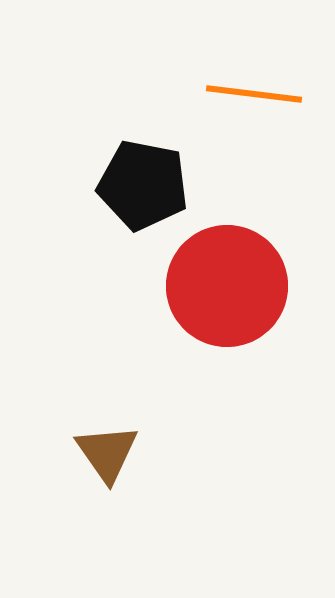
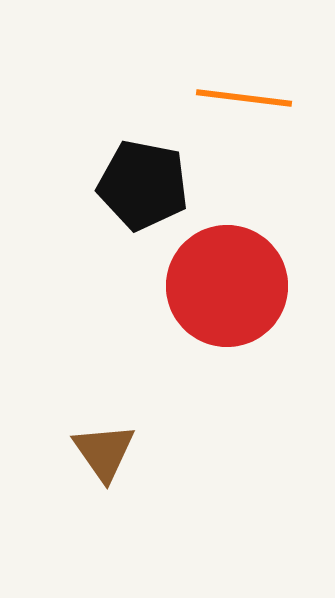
orange line: moved 10 px left, 4 px down
brown triangle: moved 3 px left, 1 px up
